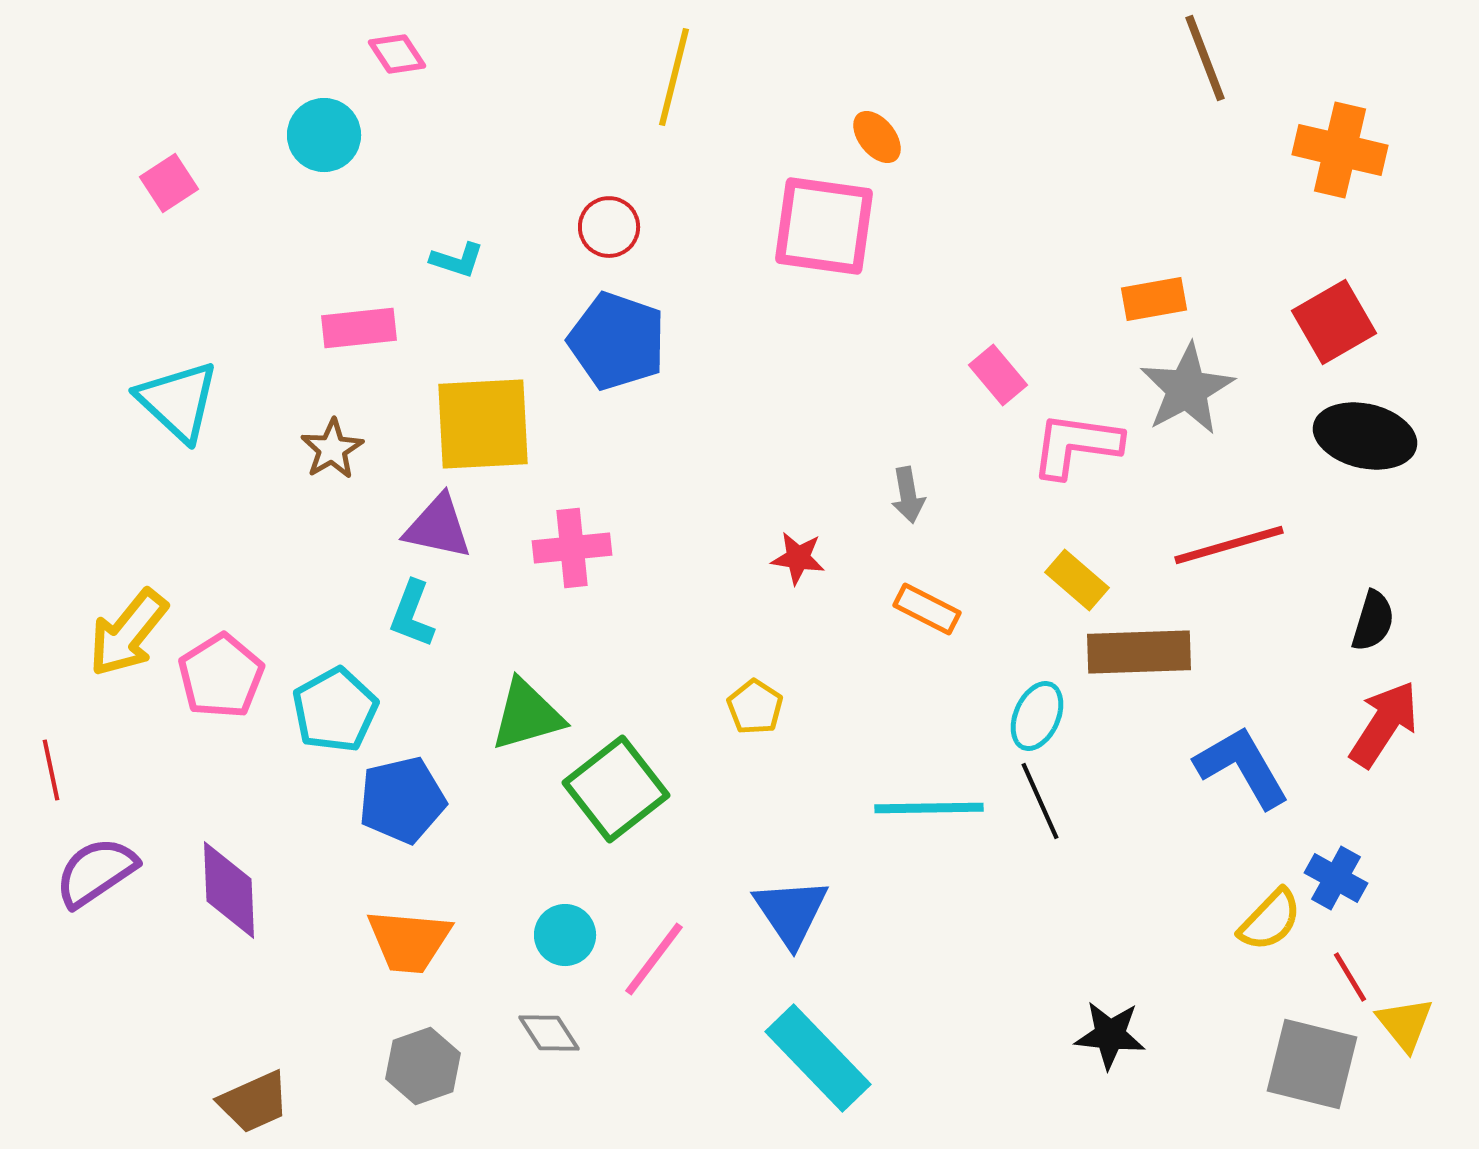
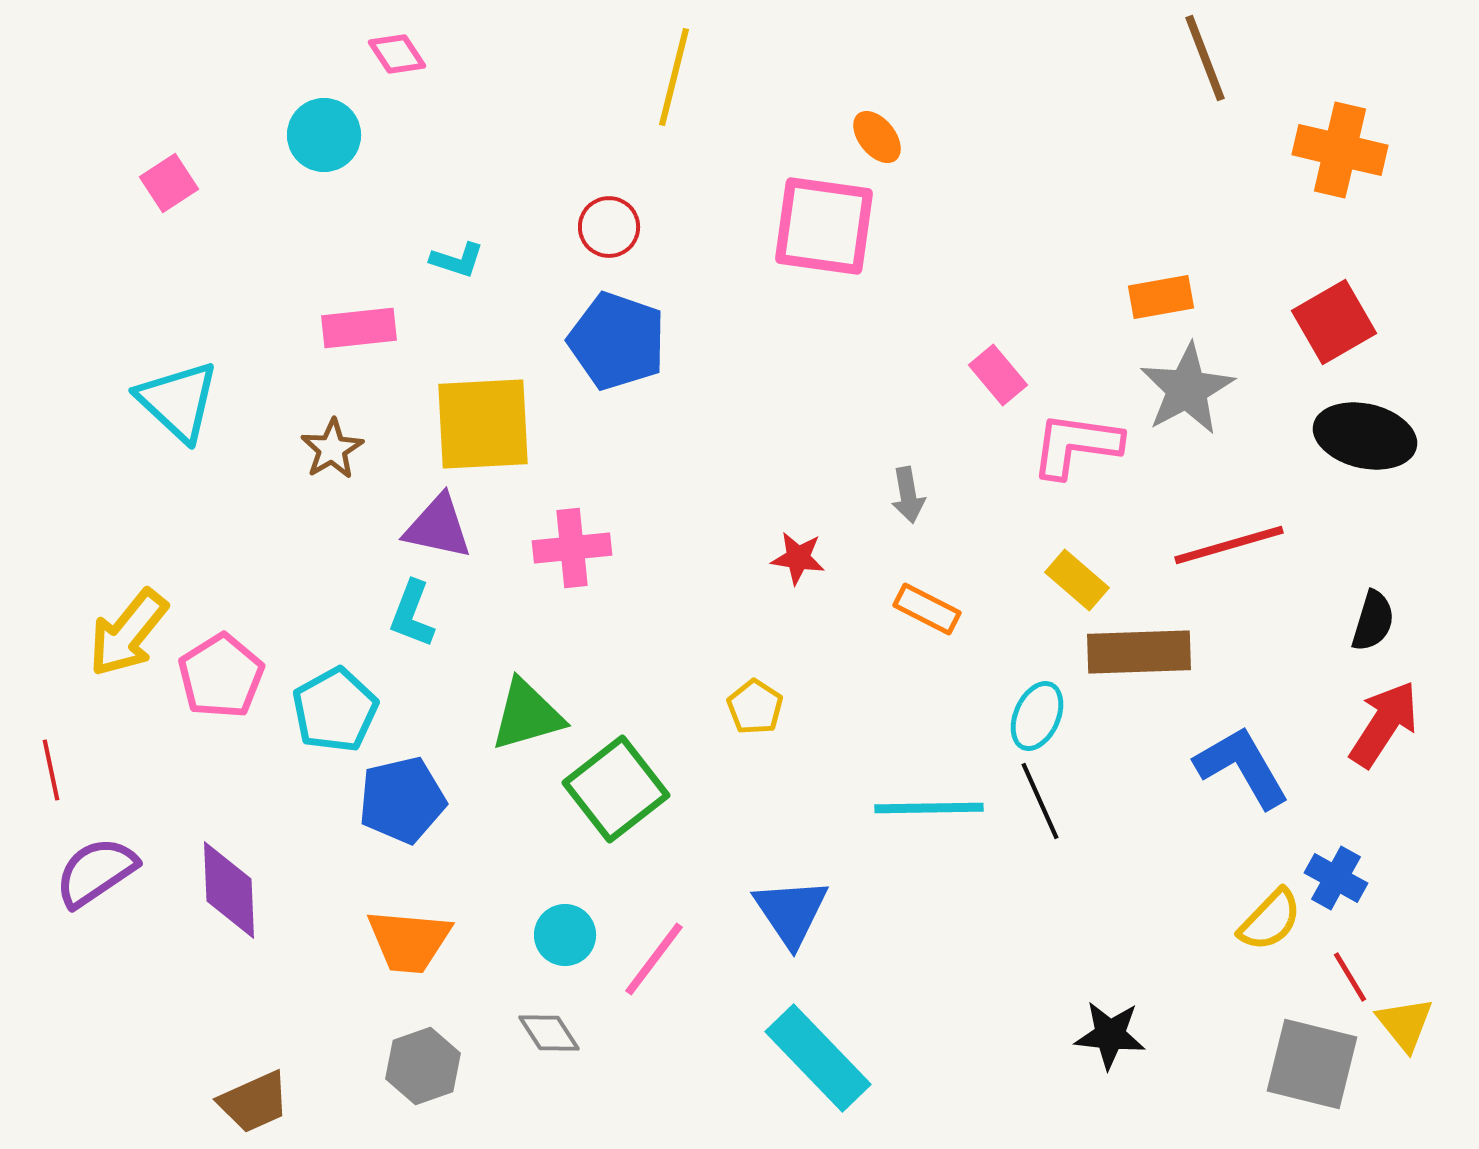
orange rectangle at (1154, 299): moved 7 px right, 2 px up
